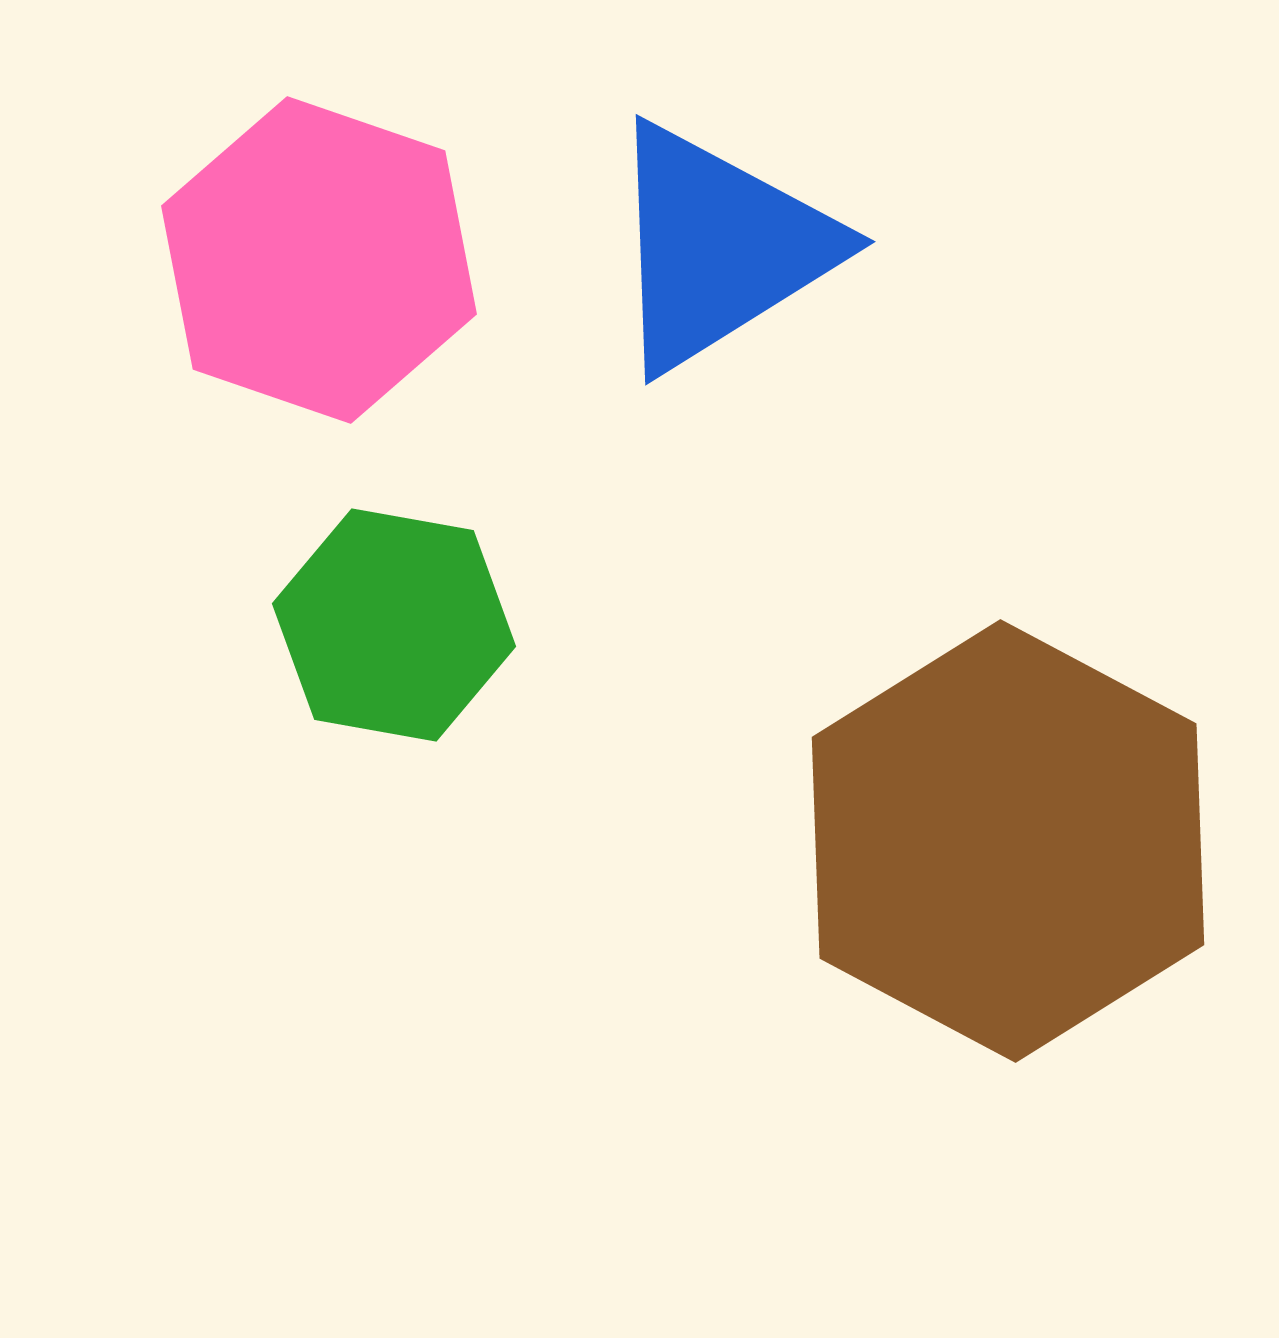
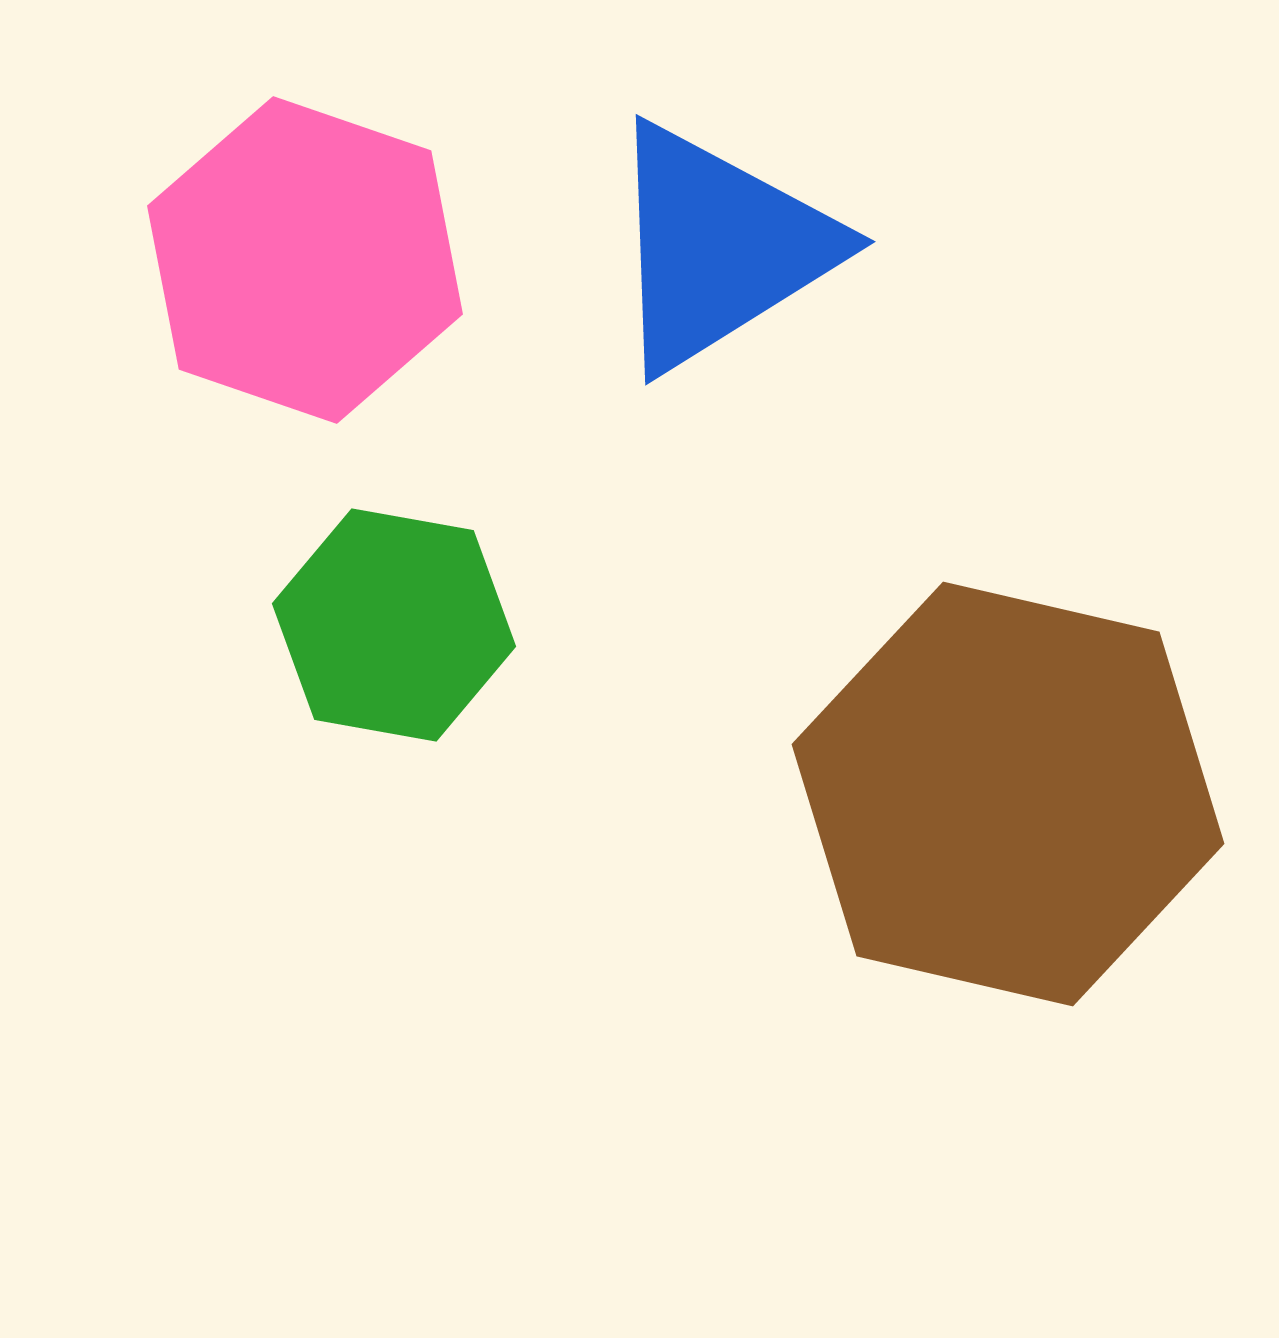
pink hexagon: moved 14 px left
brown hexagon: moved 47 px up; rotated 15 degrees counterclockwise
